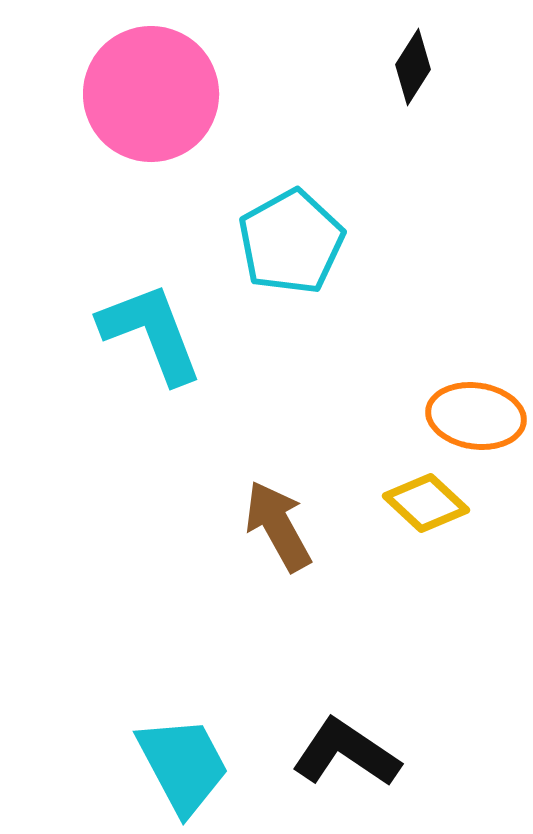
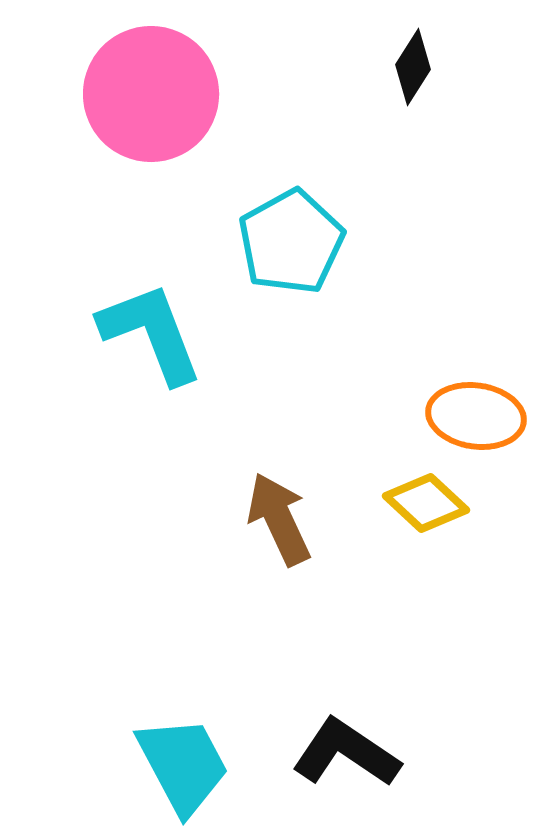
brown arrow: moved 1 px right, 7 px up; rotated 4 degrees clockwise
